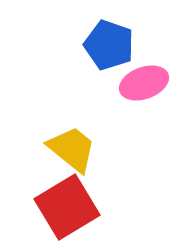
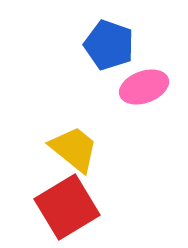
pink ellipse: moved 4 px down
yellow trapezoid: moved 2 px right
